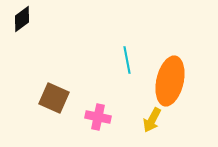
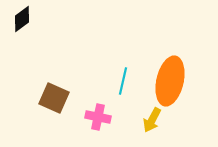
cyan line: moved 4 px left, 21 px down; rotated 24 degrees clockwise
